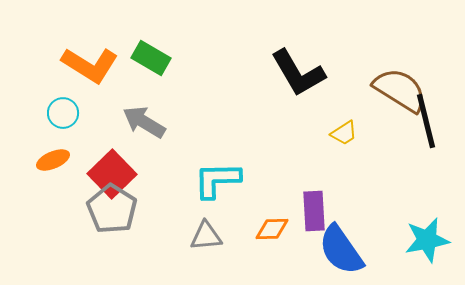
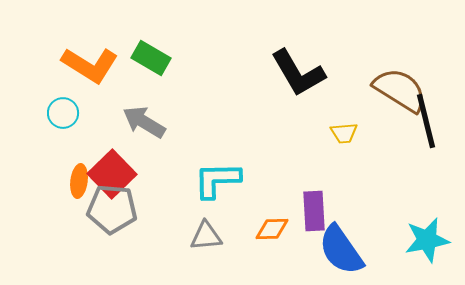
yellow trapezoid: rotated 28 degrees clockwise
orange ellipse: moved 26 px right, 21 px down; rotated 60 degrees counterclockwise
gray pentagon: rotated 27 degrees counterclockwise
